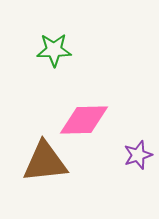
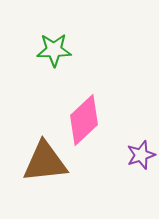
pink diamond: rotated 42 degrees counterclockwise
purple star: moved 3 px right
